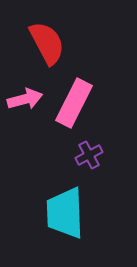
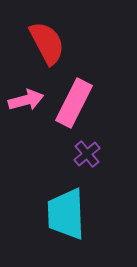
pink arrow: moved 1 px right, 1 px down
purple cross: moved 2 px left, 1 px up; rotated 12 degrees counterclockwise
cyan trapezoid: moved 1 px right, 1 px down
